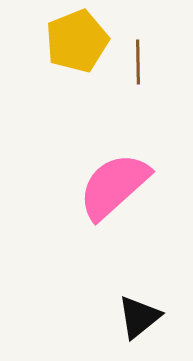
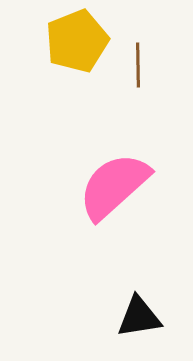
brown line: moved 3 px down
black triangle: rotated 30 degrees clockwise
